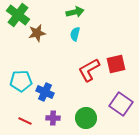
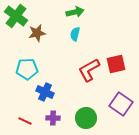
green cross: moved 2 px left, 1 px down
cyan pentagon: moved 6 px right, 12 px up
